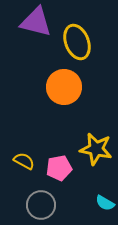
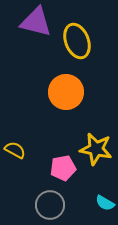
yellow ellipse: moved 1 px up
orange circle: moved 2 px right, 5 px down
yellow semicircle: moved 9 px left, 11 px up
pink pentagon: moved 4 px right
gray circle: moved 9 px right
